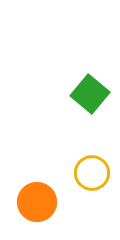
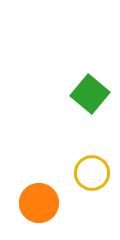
orange circle: moved 2 px right, 1 px down
